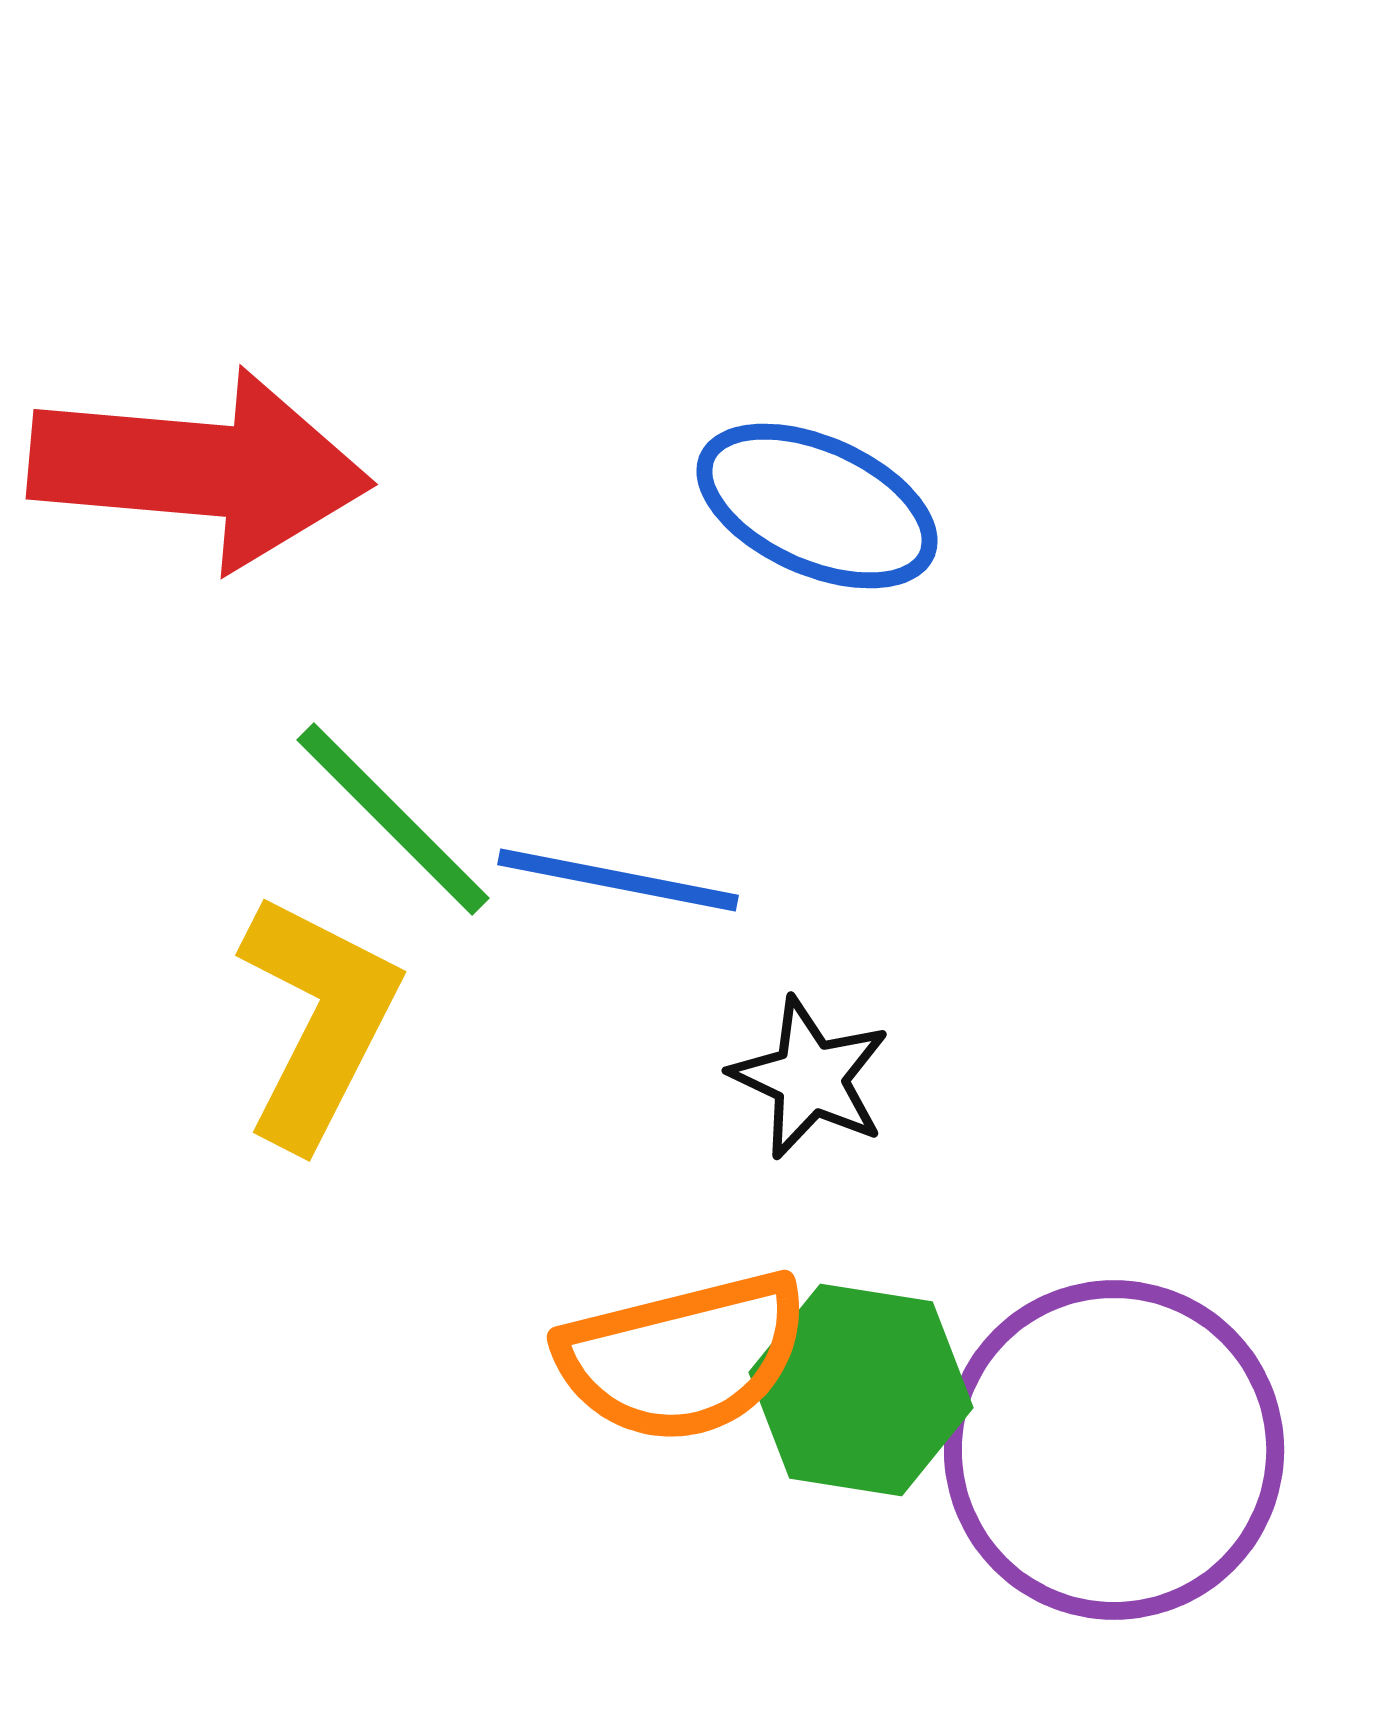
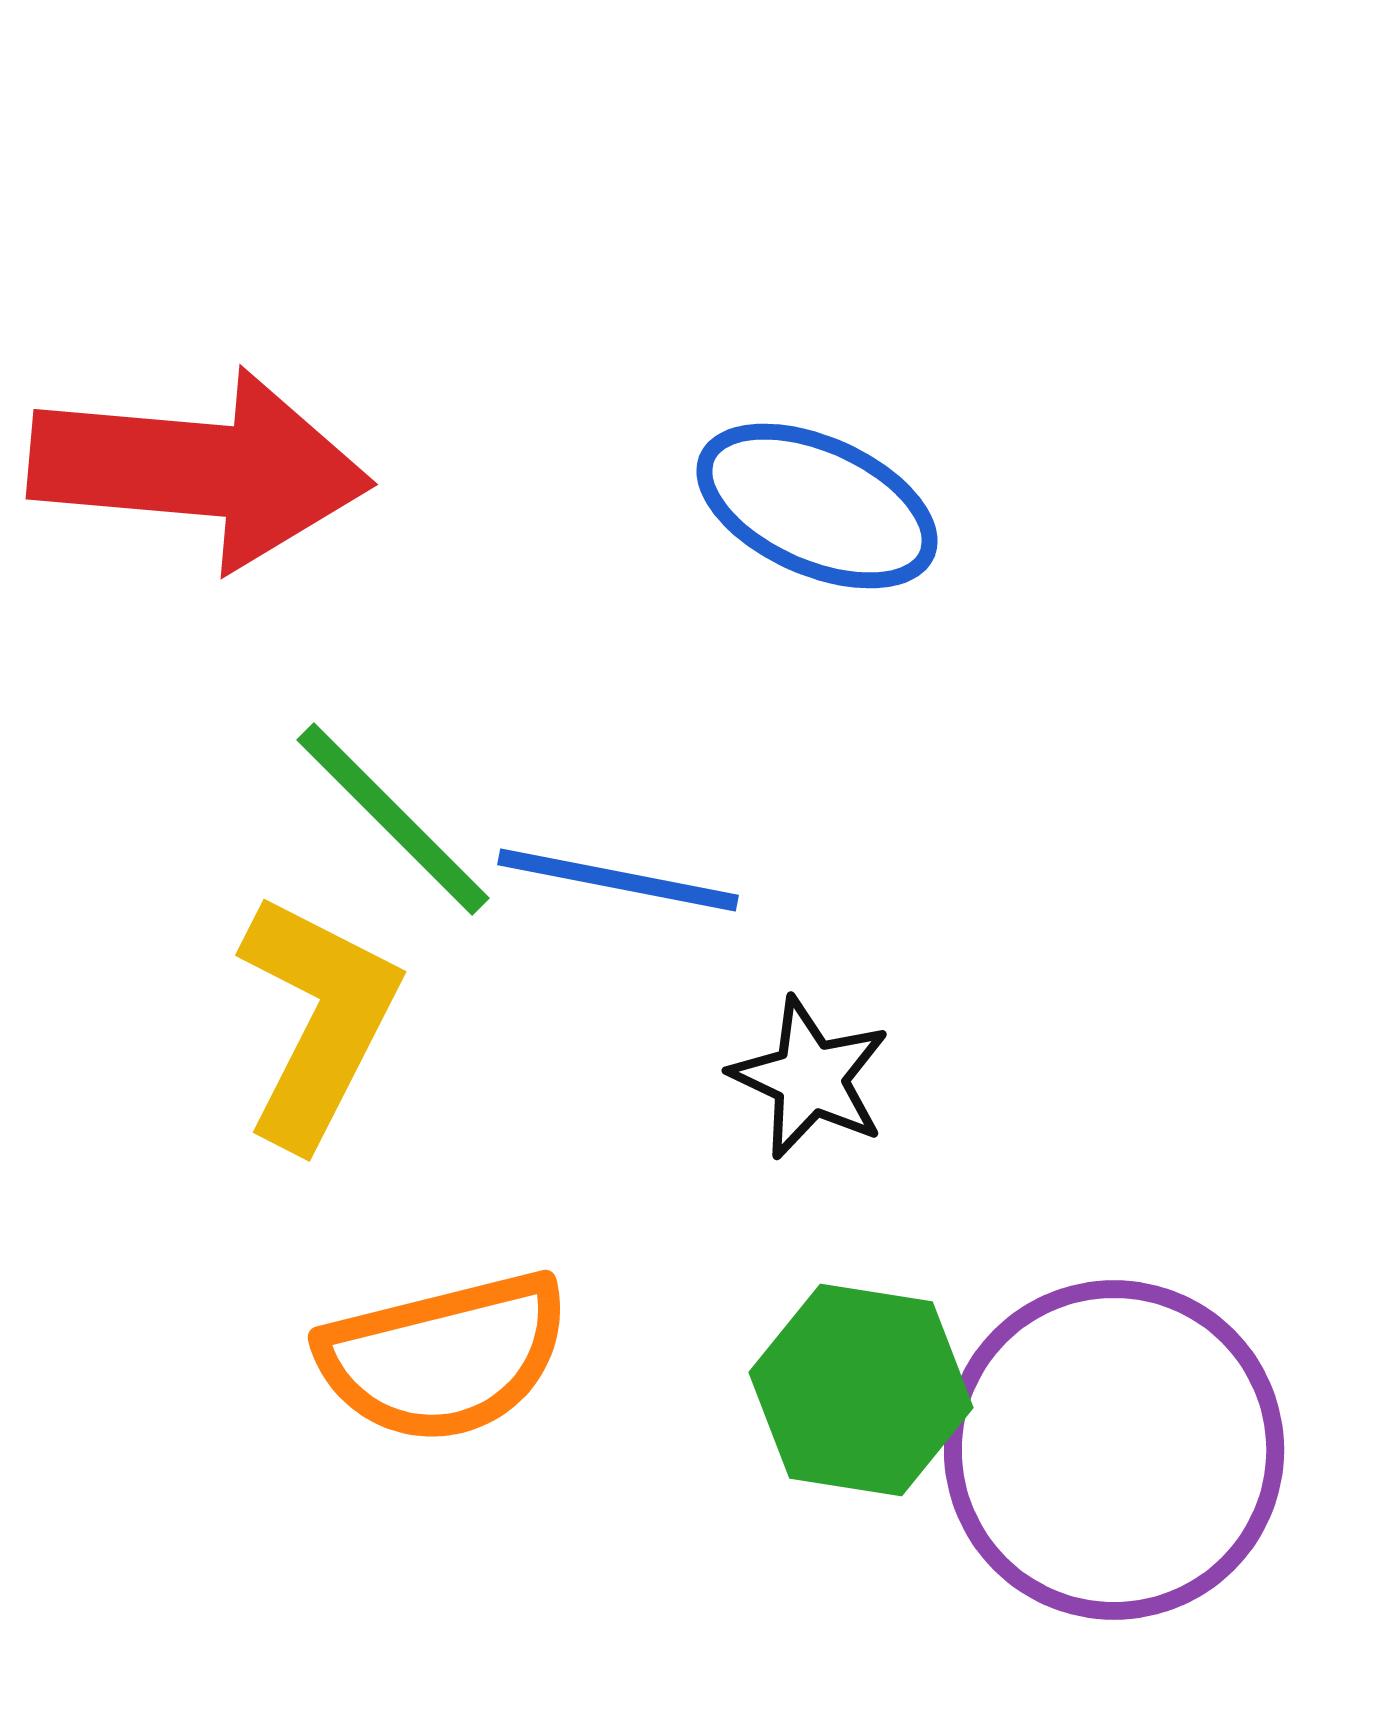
orange semicircle: moved 239 px left
